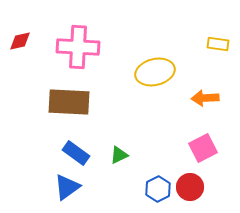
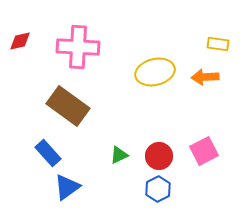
orange arrow: moved 21 px up
brown rectangle: moved 1 px left, 4 px down; rotated 33 degrees clockwise
pink square: moved 1 px right, 3 px down
blue rectangle: moved 28 px left; rotated 12 degrees clockwise
red circle: moved 31 px left, 31 px up
